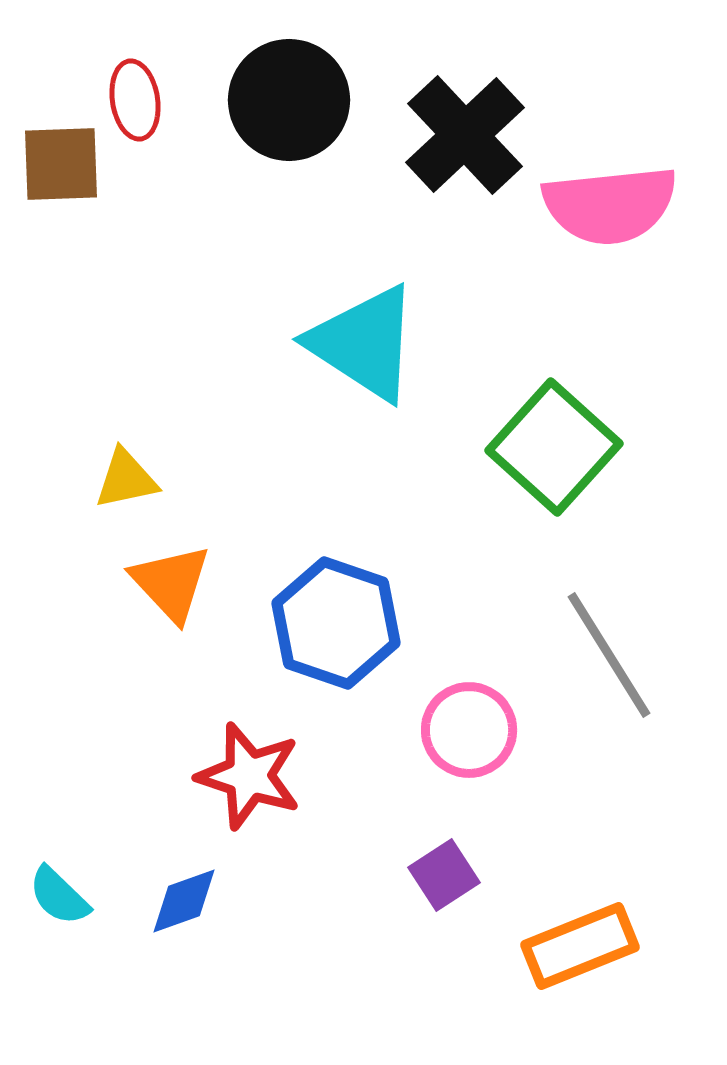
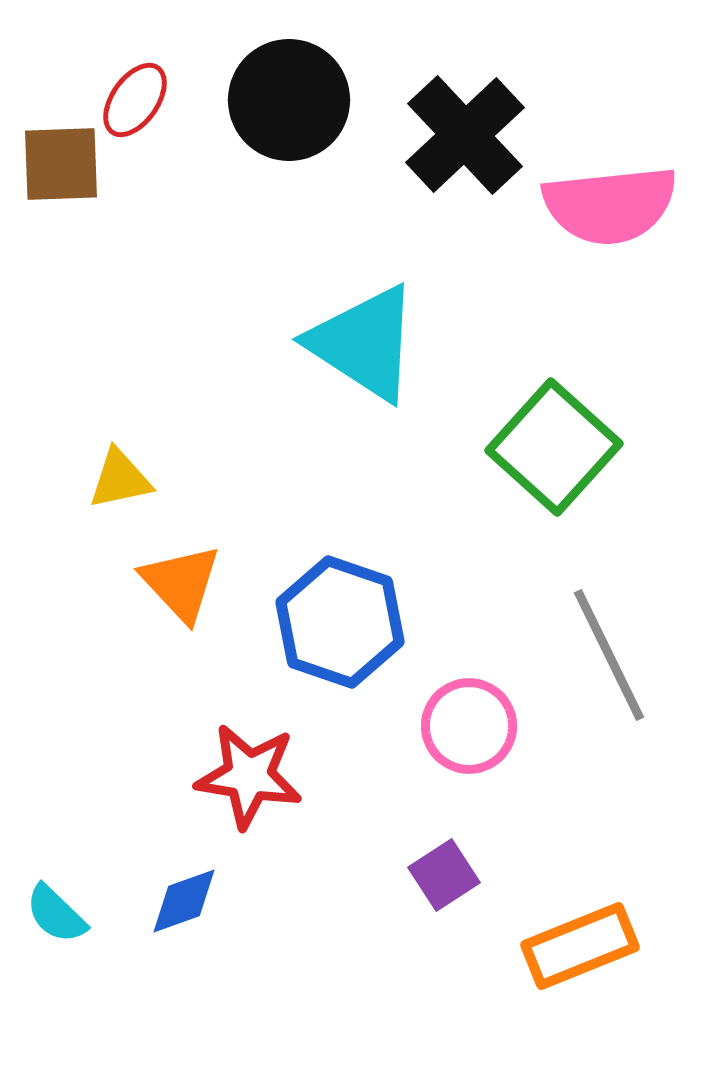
red ellipse: rotated 44 degrees clockwise
yellow triangle: moved 6 px left
orange triangle: moved 10 px right
blue hexagon: moved 4 px right, 1 px up
gray line: rotated 6 degrees clockwise
pink circle: moved 4 px up
red star: rotated 9 degrees counterclockwise
cyan semicircle: moved 3 px left, 18 px down
